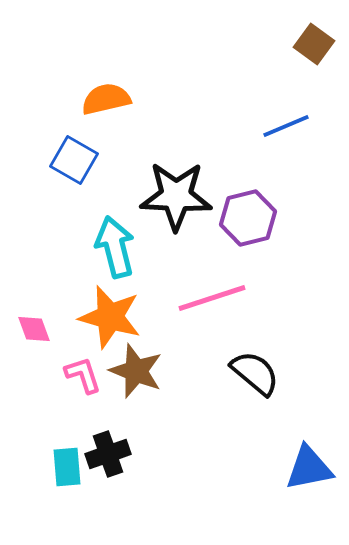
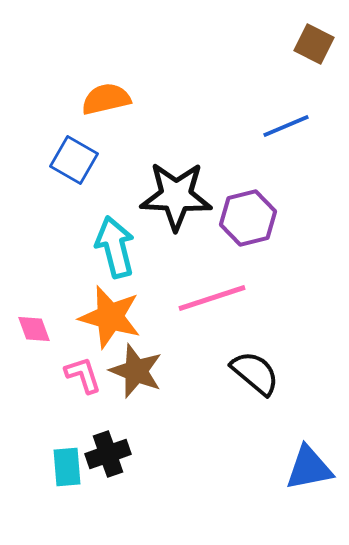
brown square: rotated 9 degrees counterclockwise
